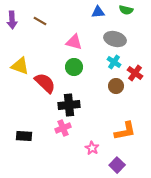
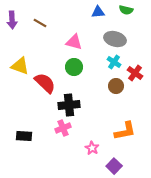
brown line: moved 2 px down
purple square: moved 3 px left, 1 px down
